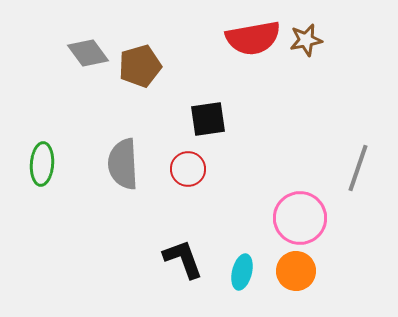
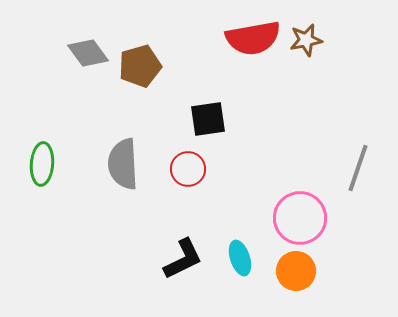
black L-shape: rotated 84 degrees clockwise
cyan ellipse: moved 2 px left, 14 px up; rotated 32 degrees counterclockwise
